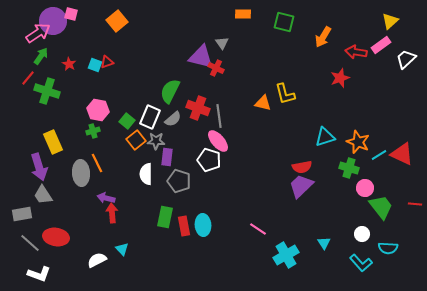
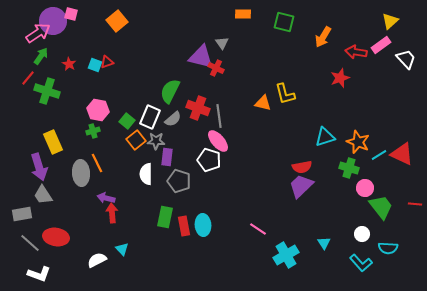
white trapezoid at (406, 59): rotated 90 degrees clockwise
